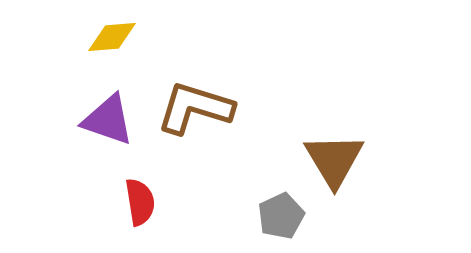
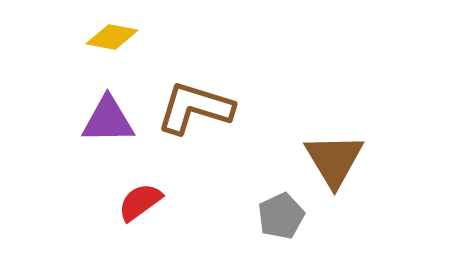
yellow diamond: rotated 15 degrees clockwise
purple triangle: rotated 20 degrees counterclockwise
red semicircle: rotated 117 degrees counterclockwise
